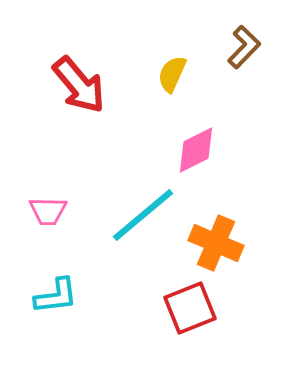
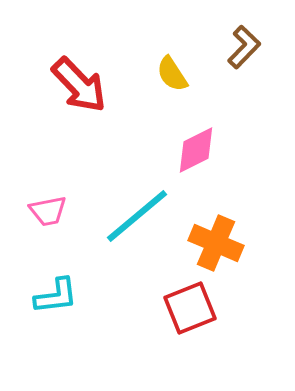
yellow semicircle: rotated 57 degrees counterclockwise
red arrow: rotated 4 degrees counterclockwise
pink trapezoid: rotated 12 degrees counterclockwise
cyan line: moved 6 px left, 1 px down
